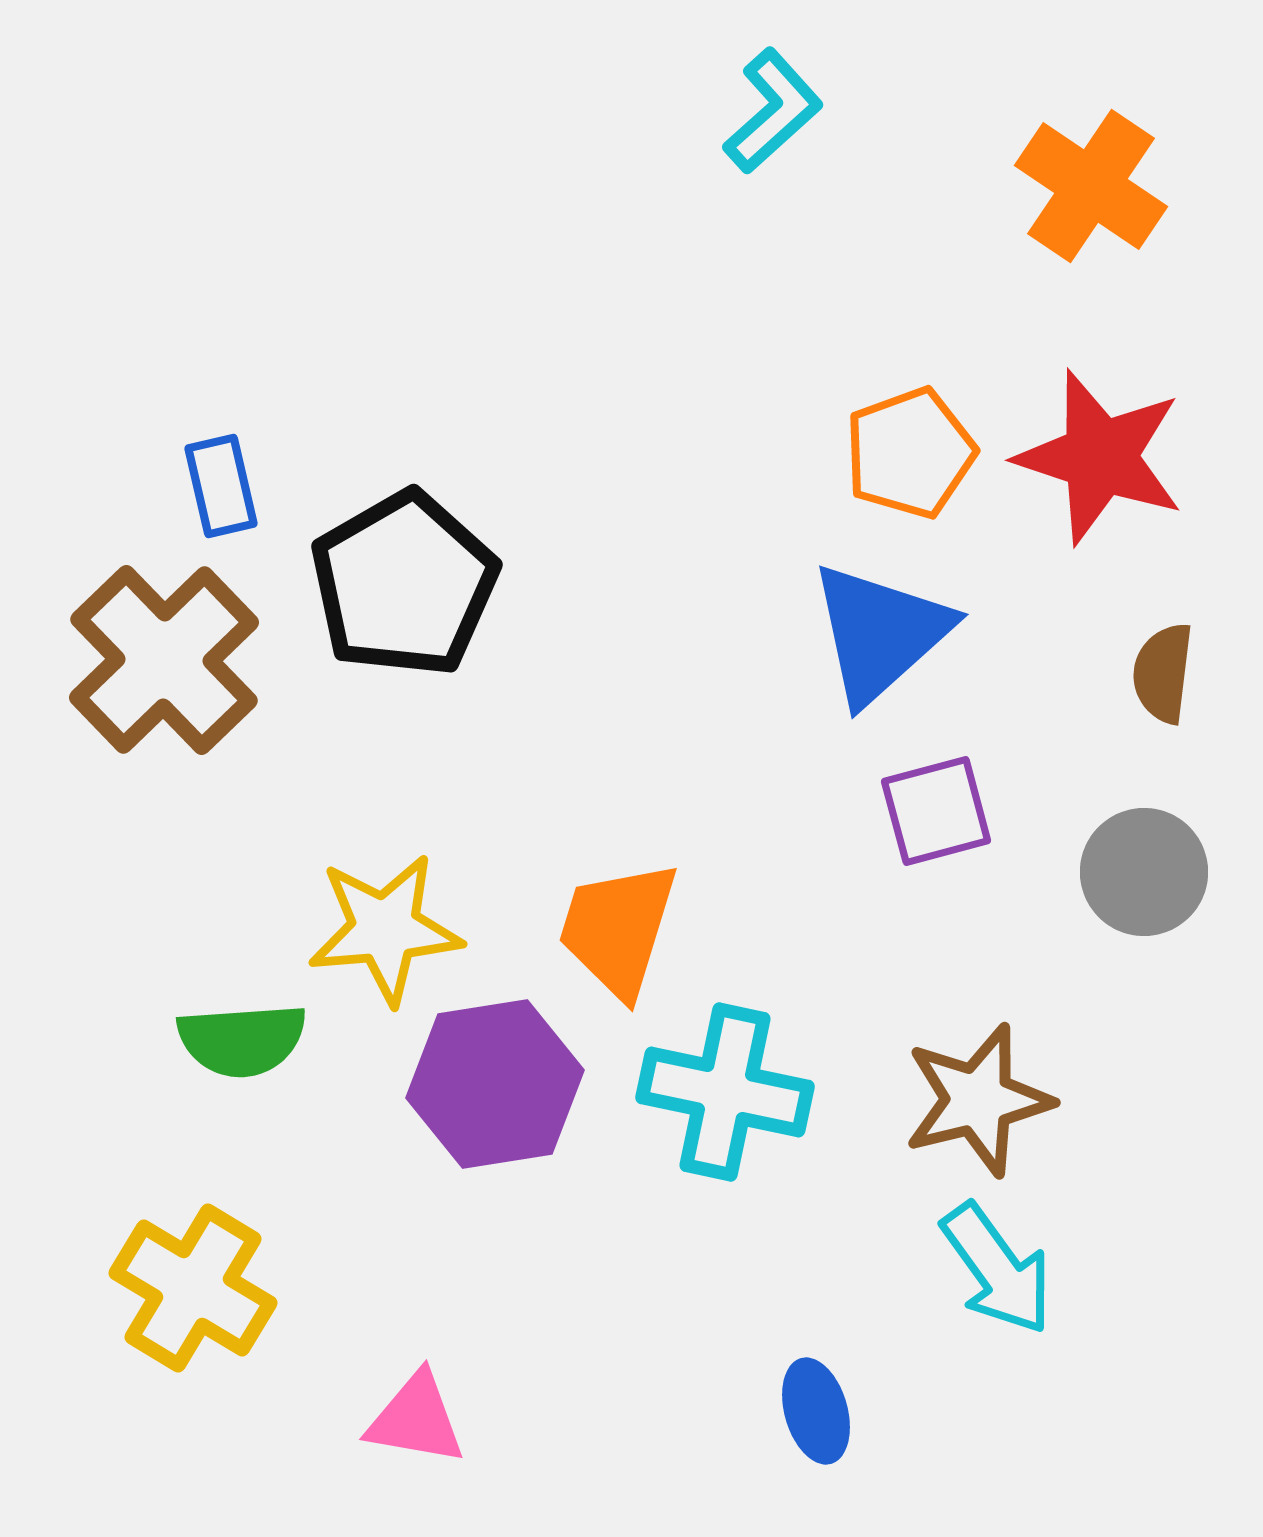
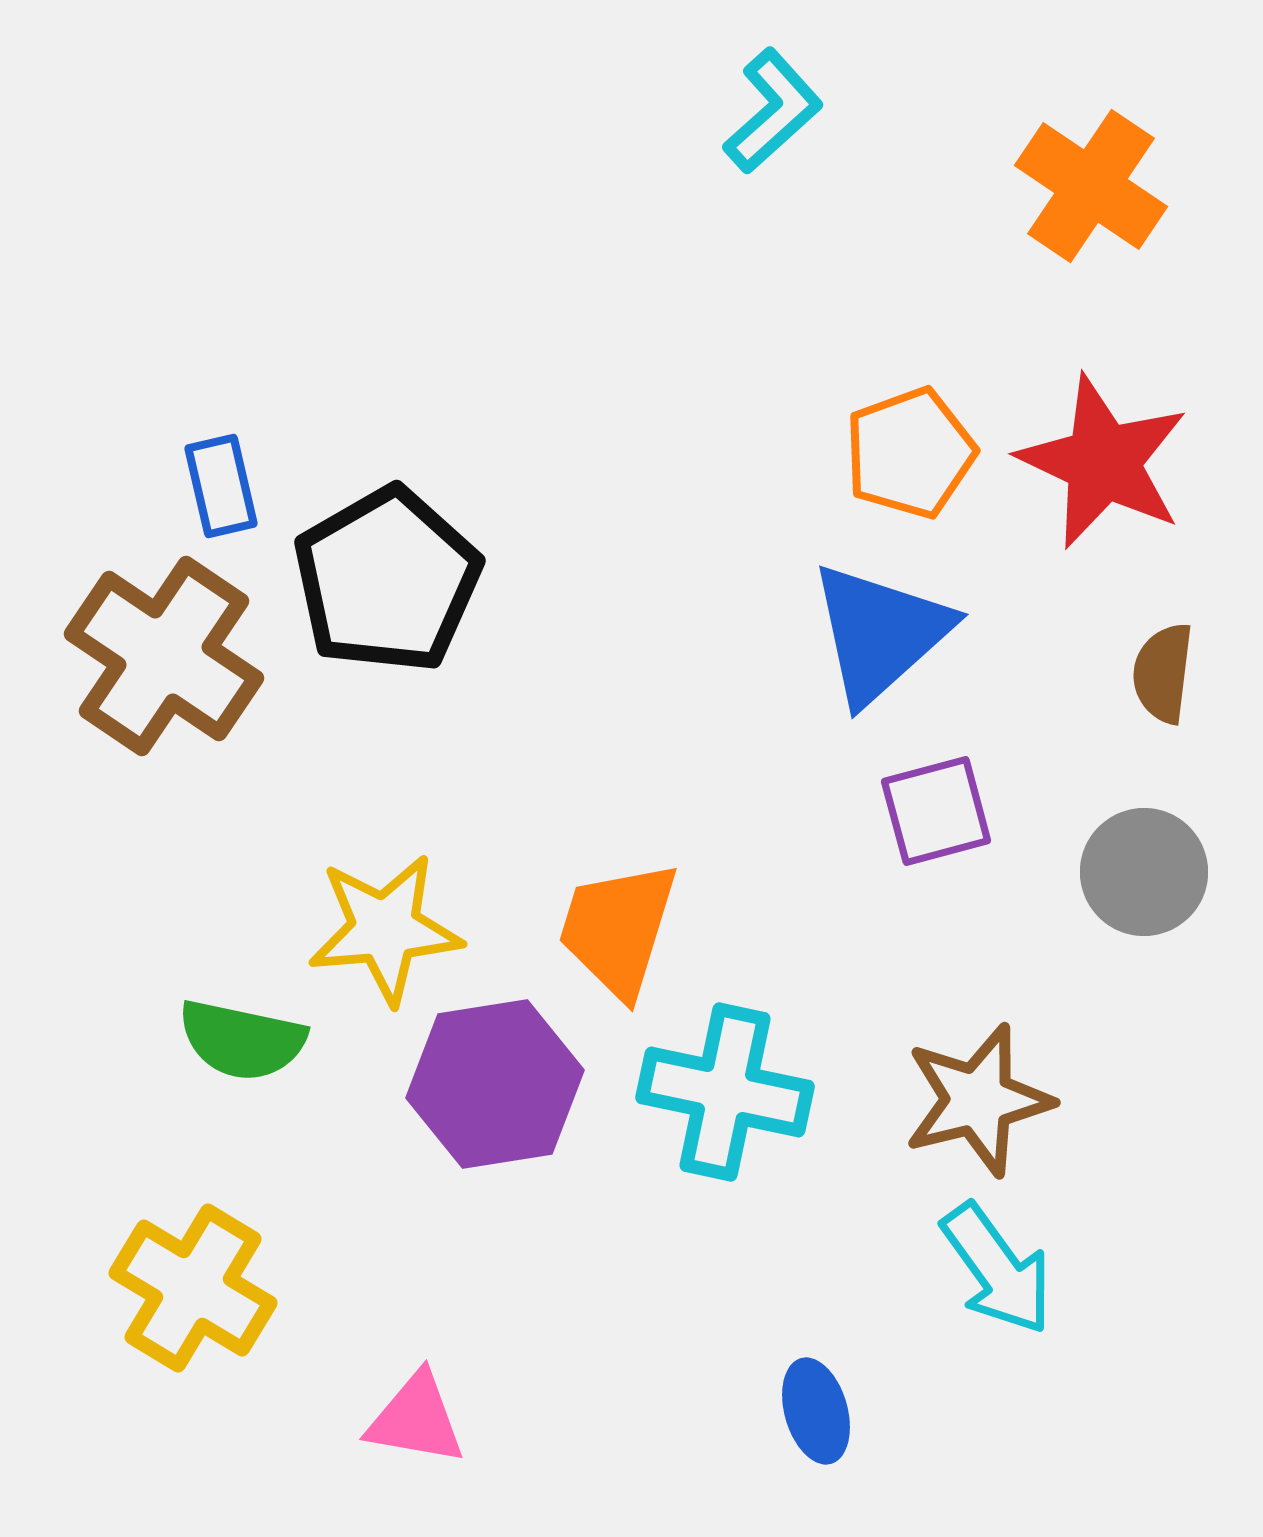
red star: moved 3 px right, 5 px down; rotated 7 degrees clockwise
black pentagon: moved 17 px left, 4 px up
brown cross: moved 4 px up; rotated 12 degrees counterclockwise
green semicircle: rotated 16 degrees clockwise
